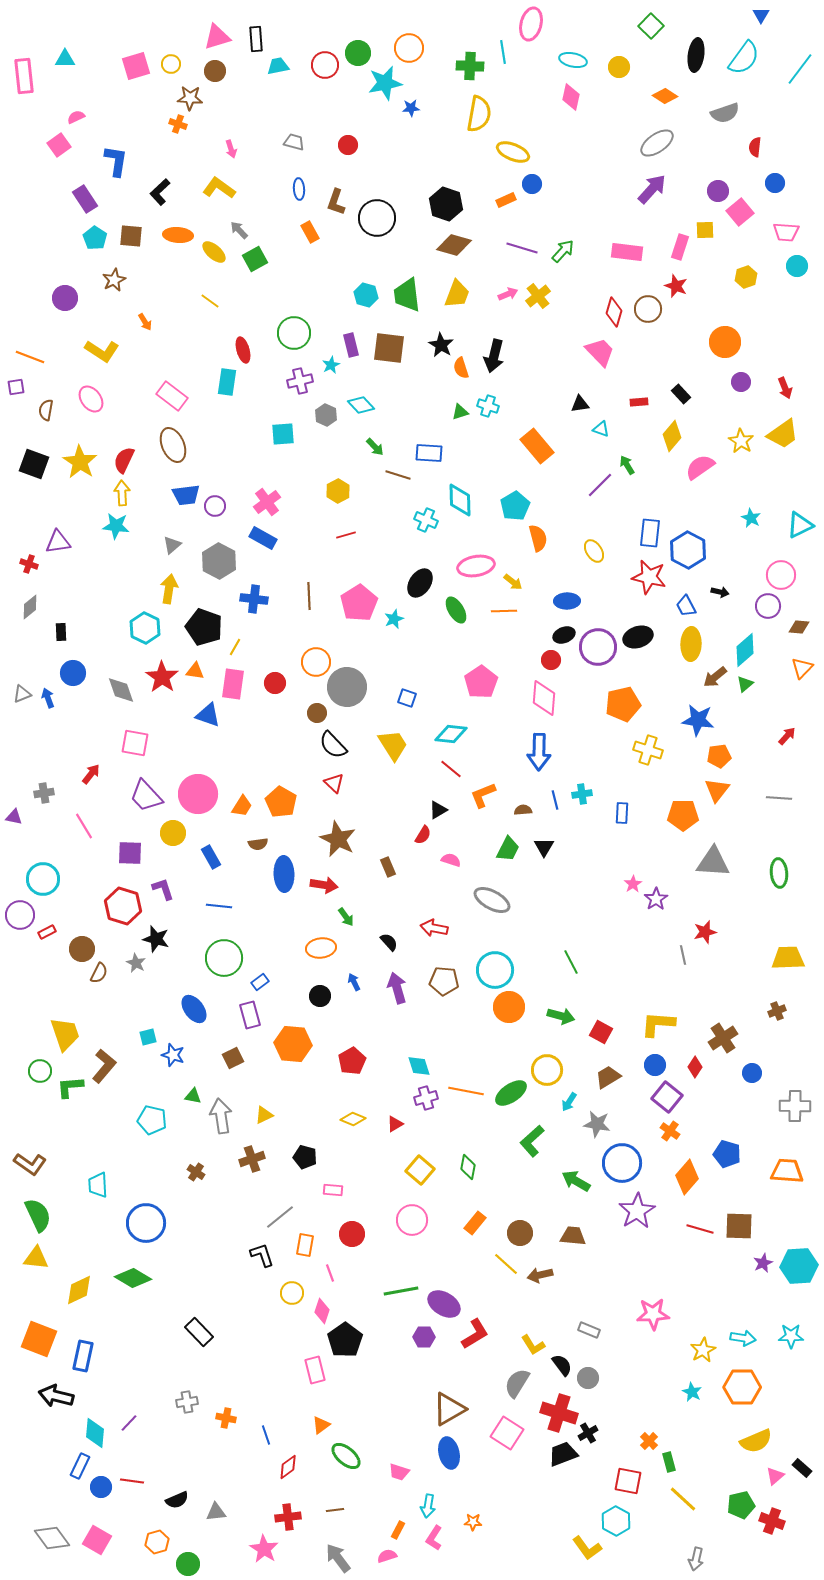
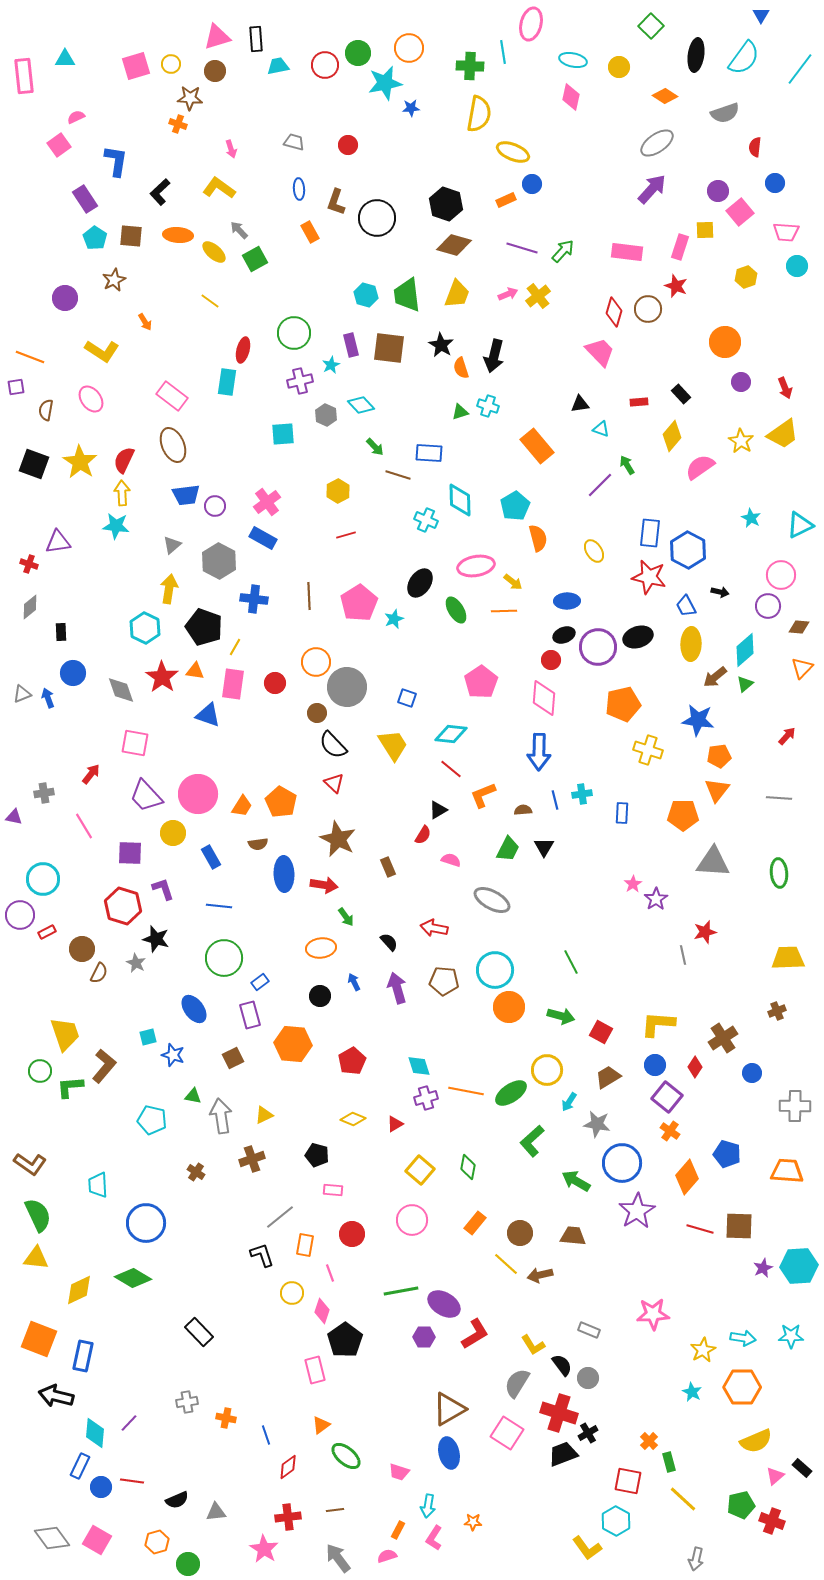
red ellipse at (243, 350): rotated 30 degrees clockwise
black pentagon at (305, 1157): moved 12 px right, 2 px up
purple star at (763, 1263): moved 5 px down
